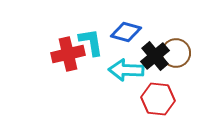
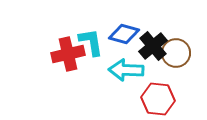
blue diamond: moved 2 px left, 2 px down
black cross: moved 2 px left, 10 px up
